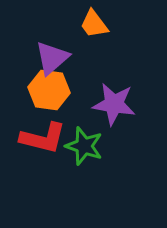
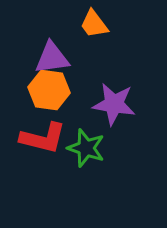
purple triangle: rotated 33 degrees clockwise
green star: moved 2 px right, 2 px down
